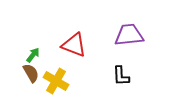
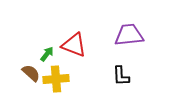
green arrow: moved 14 px right, 1 px up
brown semicircle: rotated 18 degrees counterclockwise
yellow cross: moved 2 px up; rotated 35 degrees counterclockwise
